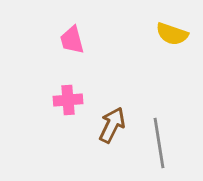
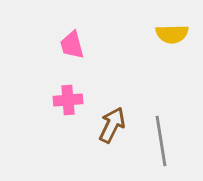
yellow semicircle: rotated 20 degrees counterclockwise
pink trapezoid: moved 5 px down
gray line: moved 2 px right, 2 px up
